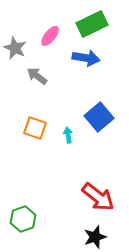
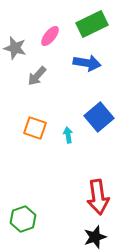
gray star: rotated 10 degrees counterclockwise
blue arrow: moved 1 px right, 5 px down
gray arrow: rotated 85 degrees counterclockwise
red arrow: rotated 44 degrees clockwise
